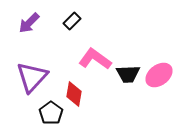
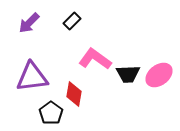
purple triangle: rotated 40 degrees clockwise
